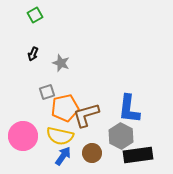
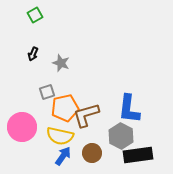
pink circle: moved 1 px left, 9 px up
